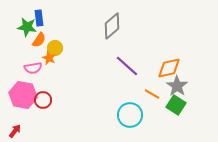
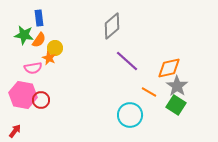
green star: moved 3 px left, 8 px down
purple line: moved 5 px up
orange line: moved 3 px left, 2 px up
red circle: moved 2 px left
